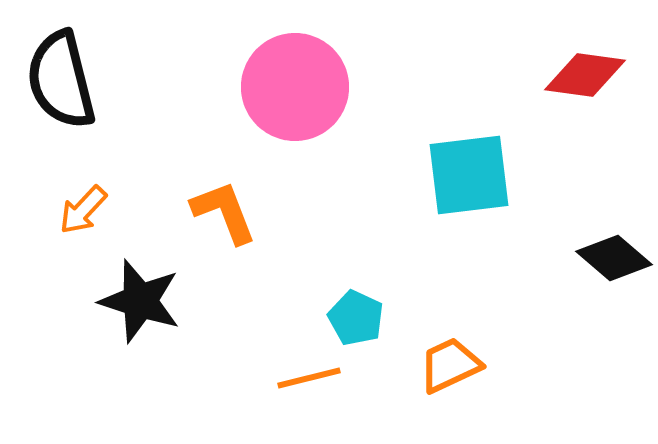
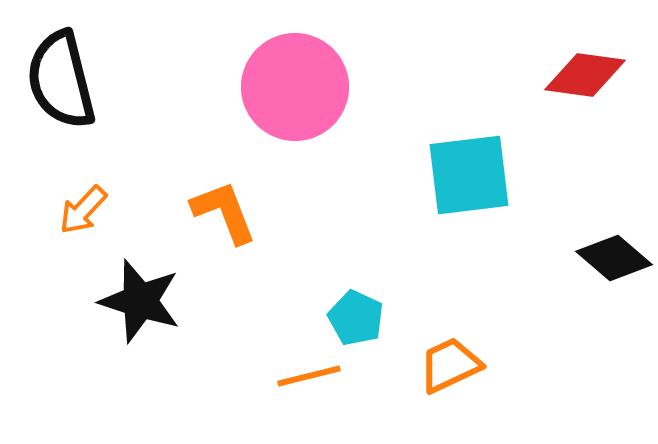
orange line: moved 2 px up
